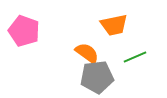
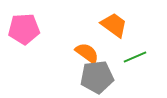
orange trapezoid: rotated 132 degrees counterclockwise
pink pentagon: moved 2 px up; rotated 24 degrees counterclockwise
